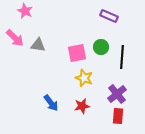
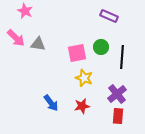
pink arrow: moved 1 px right
gray triangle: moved 1 px up
